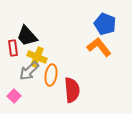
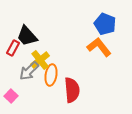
red rectangle: rotated 35 degrees clockwise
yellow cross: moved 3 px right, 3 px down; rotated 30 degrees clockwise
pink square: moved 3 px left
